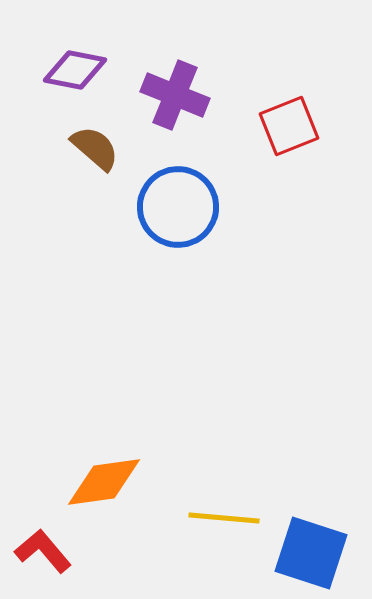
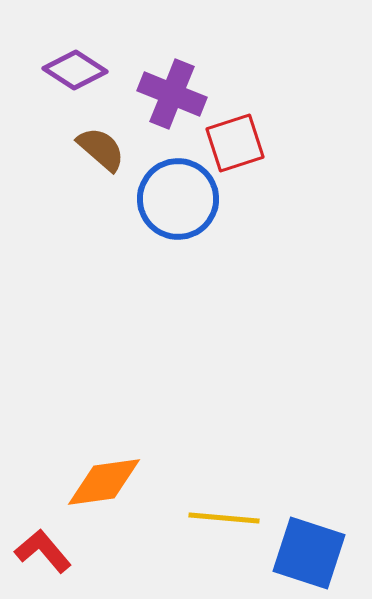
purple diamond: rotated 22 degrees clockwise
purple cross: moved 3 px left, 1 px up
red square: moved 54 px left, 17 px down; rotated 4 degrees clockwise
brown semicircle: moved 6 px right, 1 px down
blue circle: moved 8 px up
blue square: moved 2 px left
